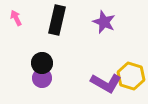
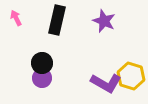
purple star: moved 1 px up
